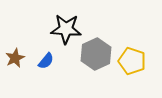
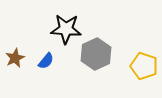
yellow pentagon: moved 12 px right, 5 px down
